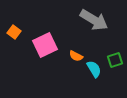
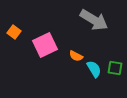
green square: moved 8 px down; rotated 28 degrees clockwise
